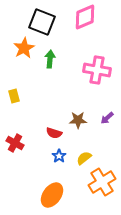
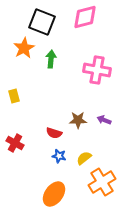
pink diamond: rotated 8 degrees clockwise
green arrow: moved 1 px right
purple arrow: moved 3 px left, 2 px down; rotated 64 degrees clockwise
blue star: rotated 24 degrees counterclockwise
orange ellipse: moved 2 px right, 1 px up
